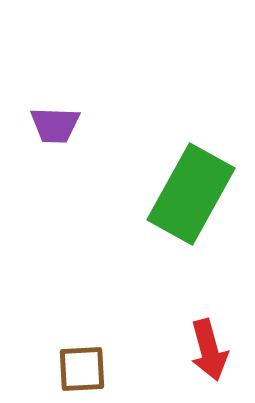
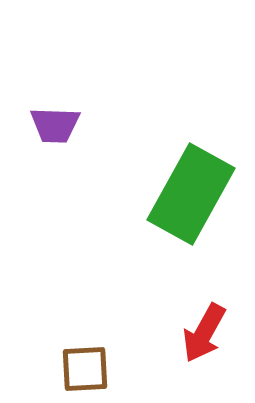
red arrow: moved 5 px left, 17 px up; rotated 44 degrees clockwise
brown square: moved 3 px right
